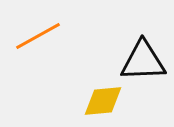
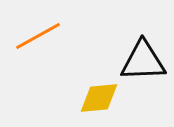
yellow diamond: moved 4 px left, 3 px up
